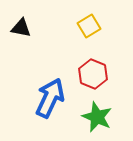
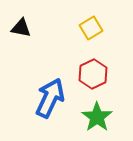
yellow square: moved 2 px right, 2 px down
red hexagon: rotated 12 degrees clockwise
green star: rotated 12 degrees clockwise
